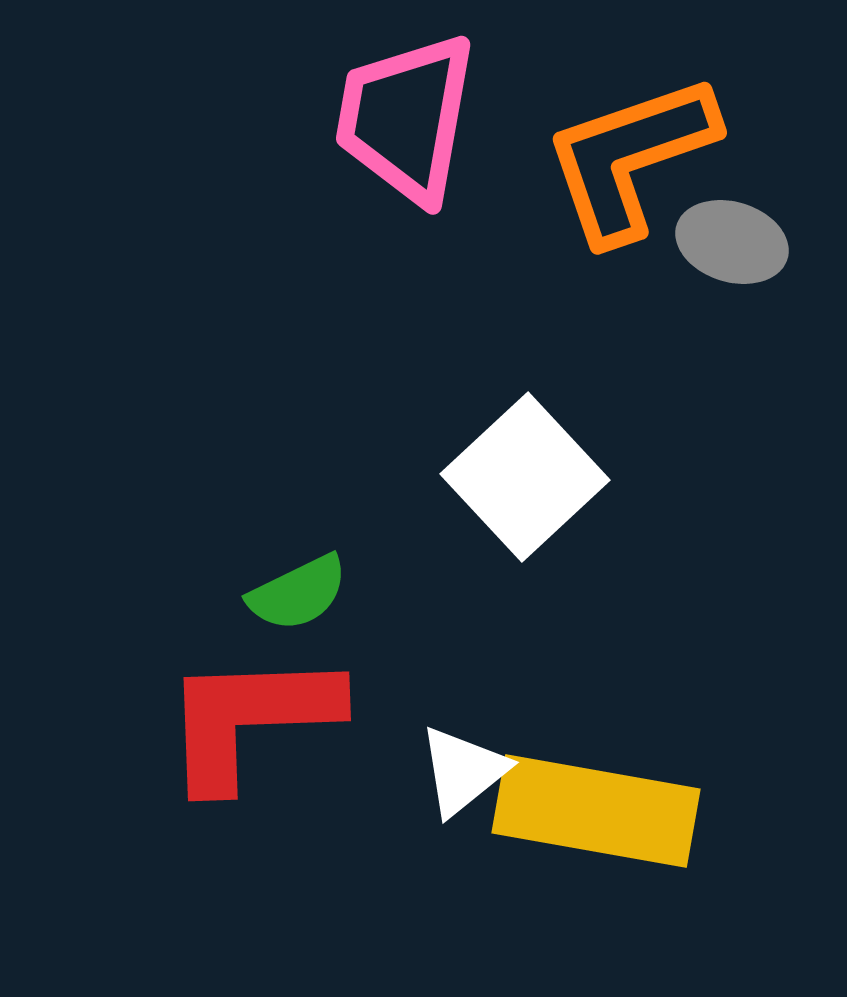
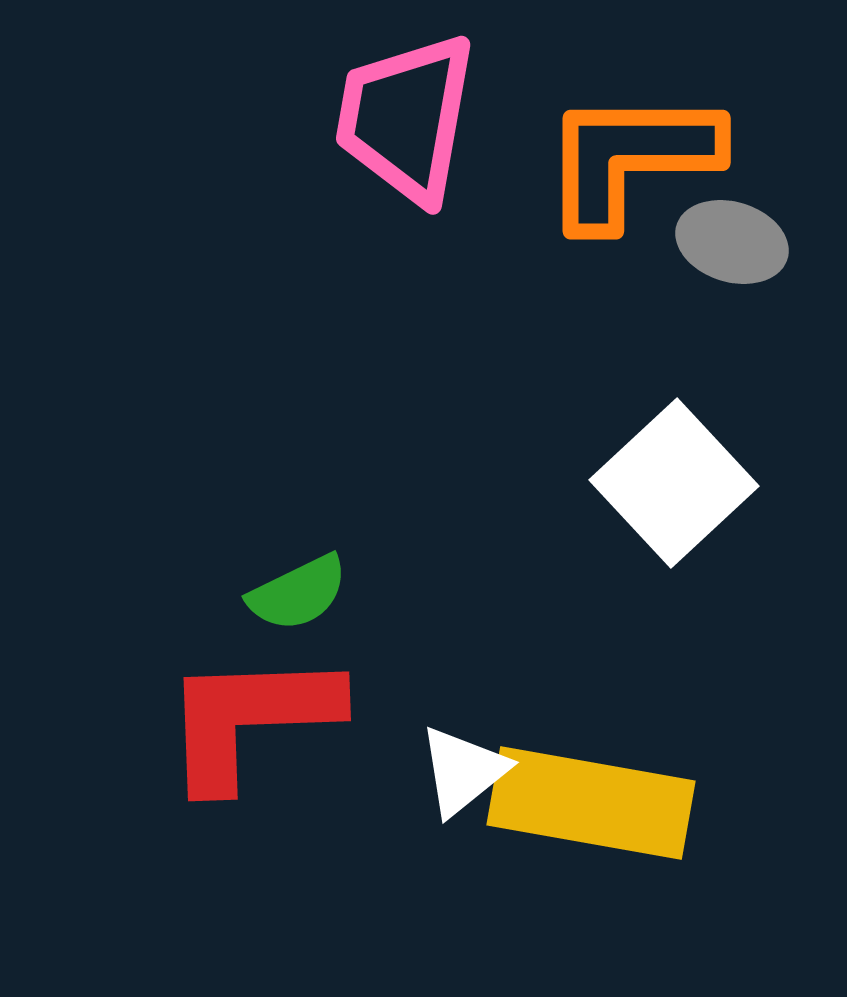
orange L-shape: rotated 19 degrees clockwise
white square: moved 149 px right, 6 px down
yellow rectangle: moved 5 px left, 8 px up
